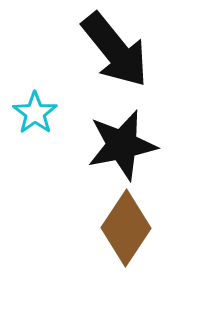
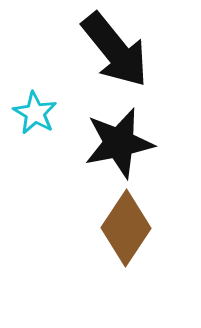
cyan star: rotated 6 degrees counterclockwise
black star: moved 3 px left, 2 px up
